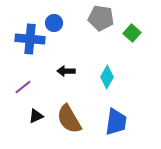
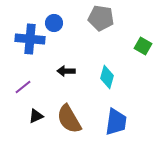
green square: moved 11 px right, 13 px down; rotated 12 degrees counterclockwise
cyan diamond: rotated 15 degrees counterclockwise
